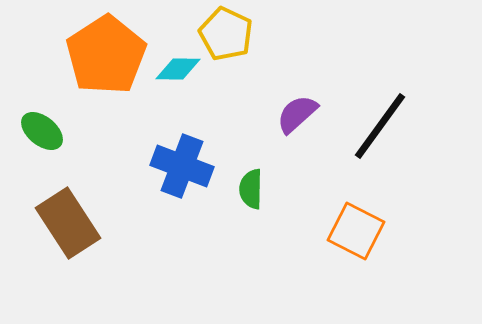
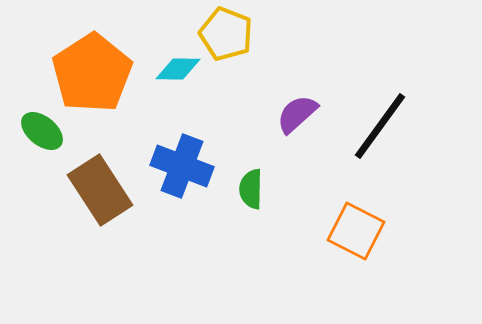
yellow pentagon: rotated 4 degrees counterclockwise
orange pentagon: moved 14 px left, 18 px down
brown rectangle: moved 32 px right, 33 px up
